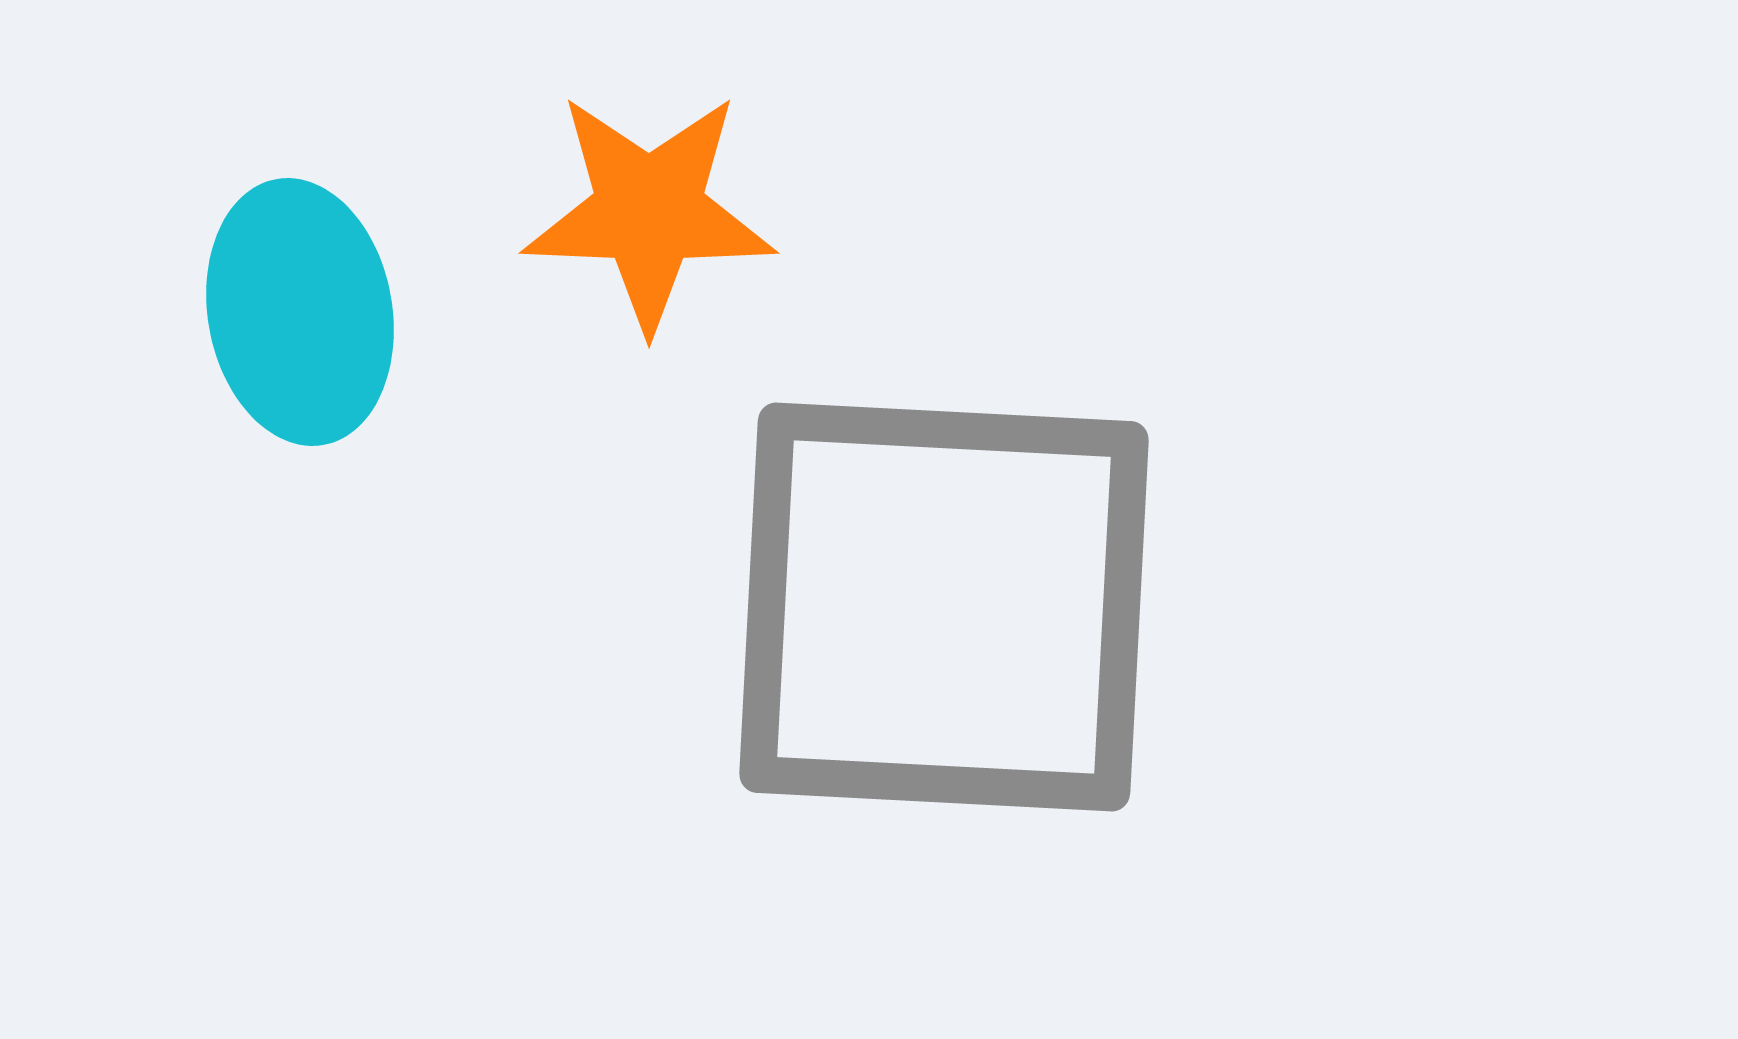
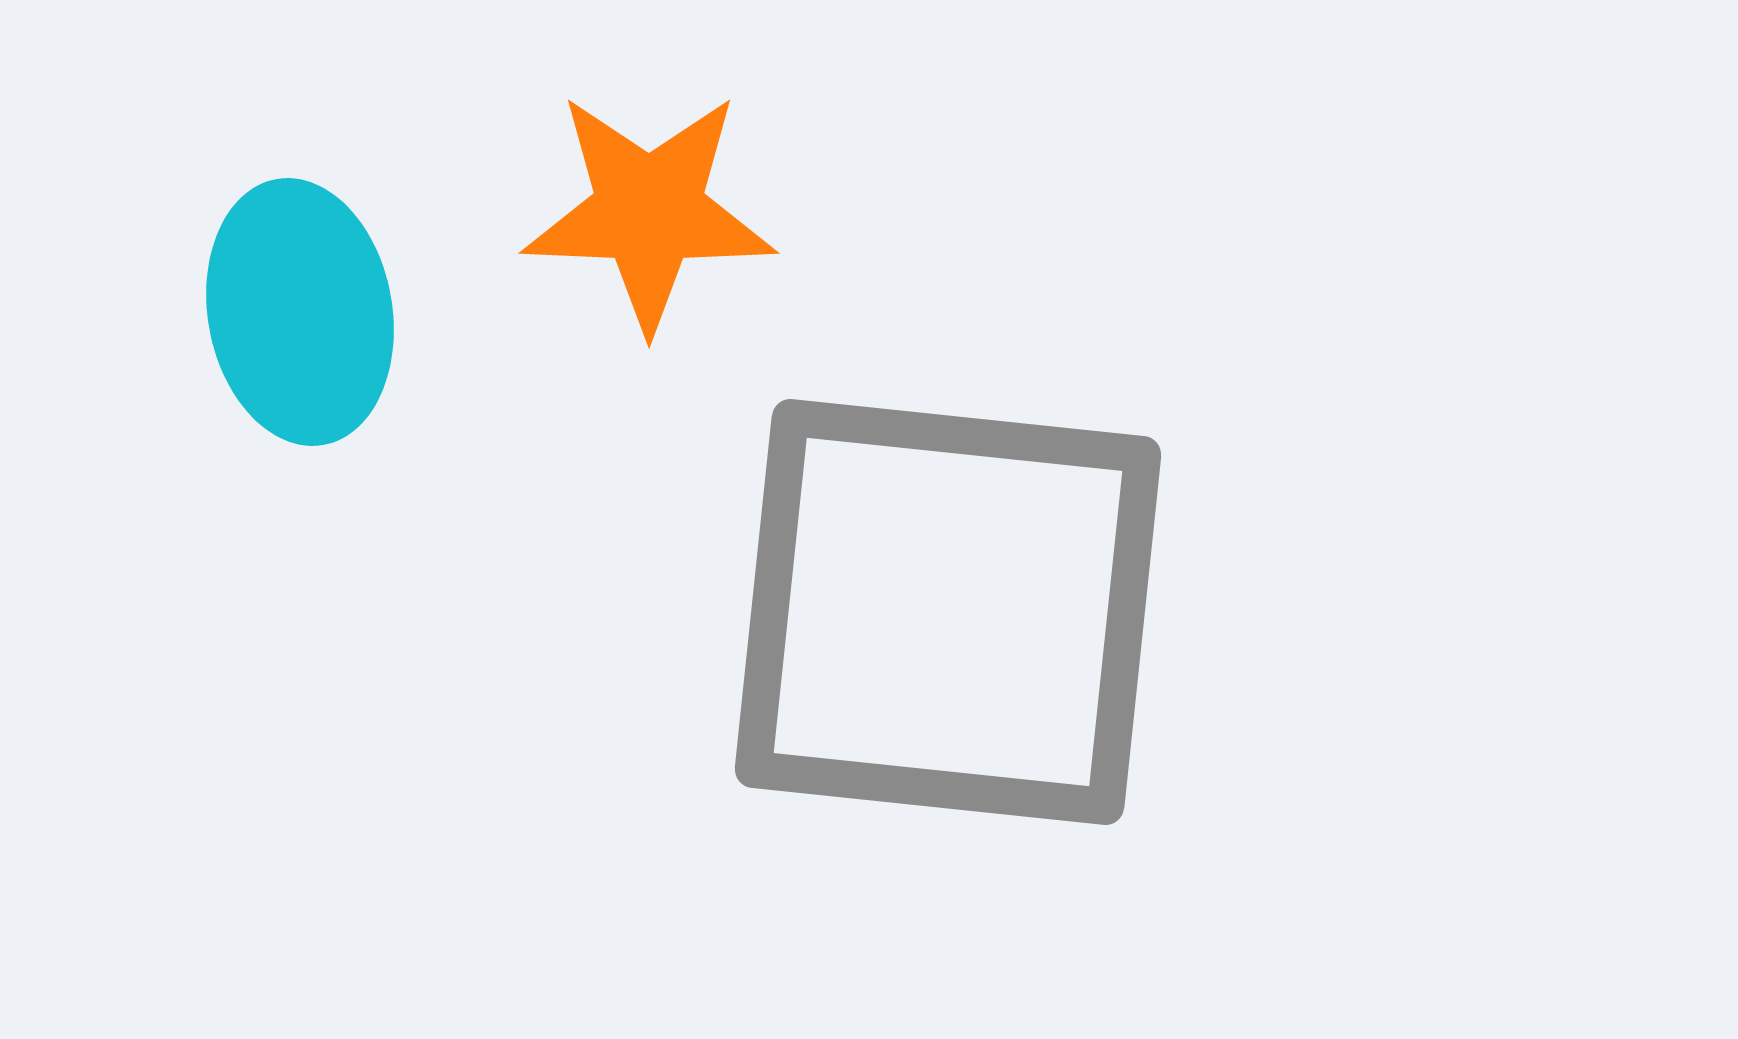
gray square: moved 4 px right, 5 px down; rotated 3 degrees clockwise
